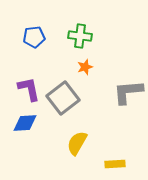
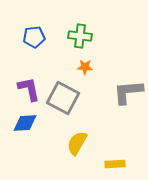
orange star: rotated 21 degrees clockwise
gray square: rotated 24 degrees counterclockwise
